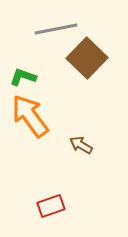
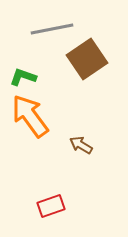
gray line: moved 4 px left
brown square: moved 1 px down; rotated 12 degrees clockwise
